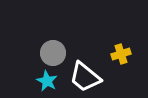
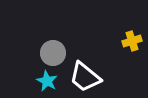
yellow cross: moved 11 px right, 13 px up
